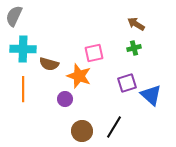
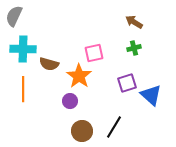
brown arrow: moved 2 px left, 2 px up
orange star: rotated 15 degrees clockwise
purple circle: moved 5 px right, 2 px down
